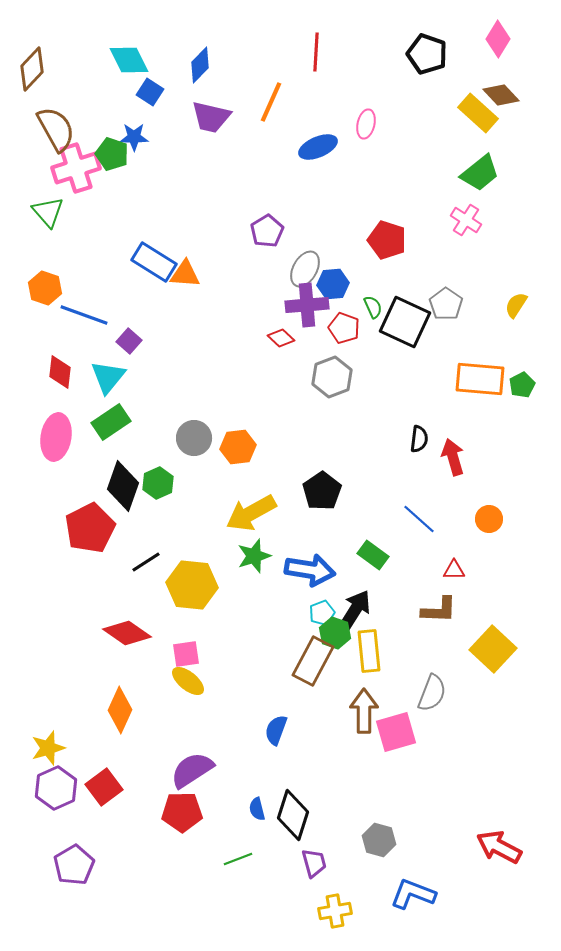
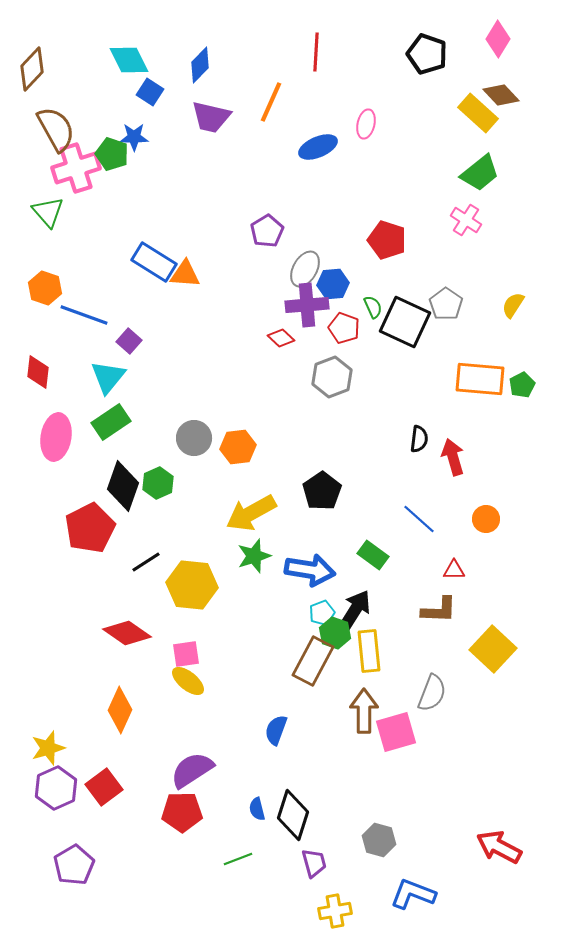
yellow semicircle at (516, 305): moved 3 px left
red diamond at (60, 372): moved 22 px left
orange circle at (489, 519): moved 3 px left
